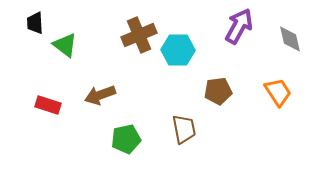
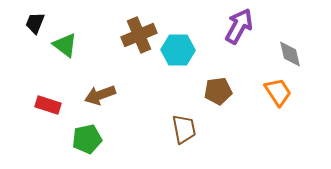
black trapezoid: rotated 25 degrees clockwise
gray diamond: moved 15 px down
green pentagon: moved 39 px left
